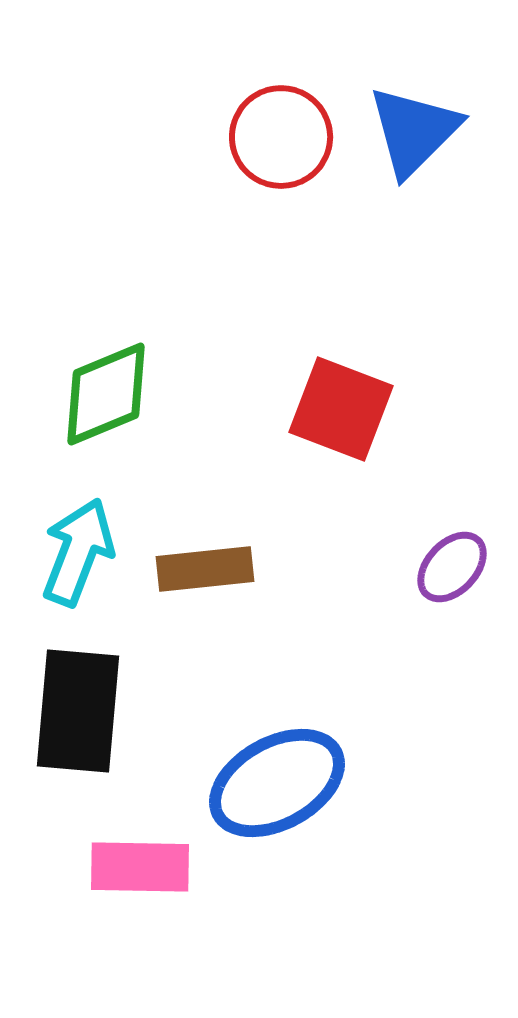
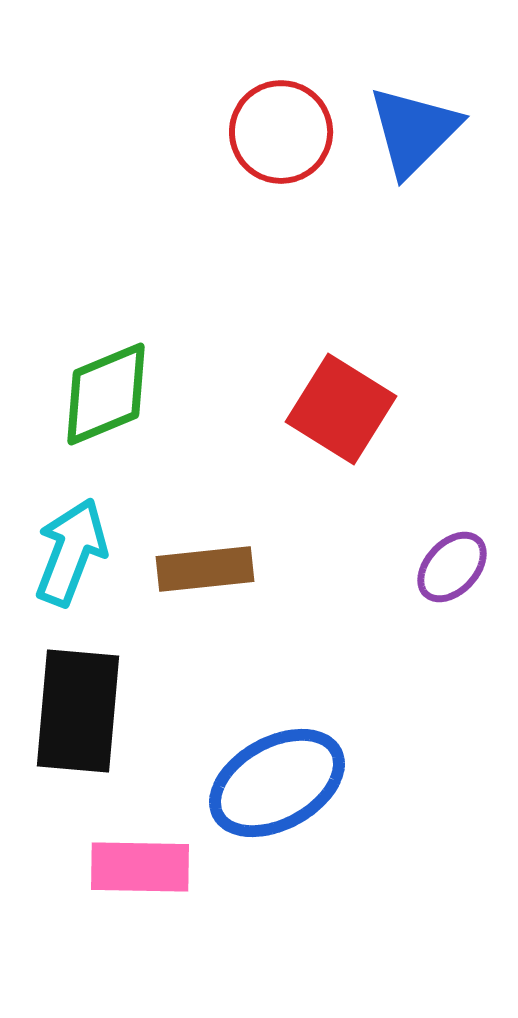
red circle: moved 5 px up
red square: rotated 11 degrees clockwise
cyan arrow: moved 7 px left
